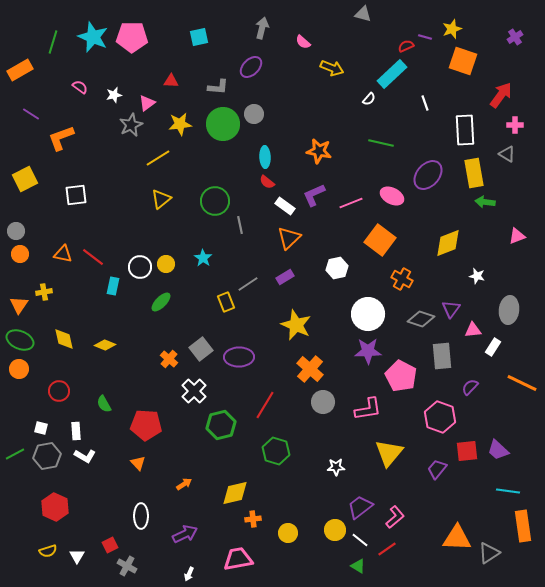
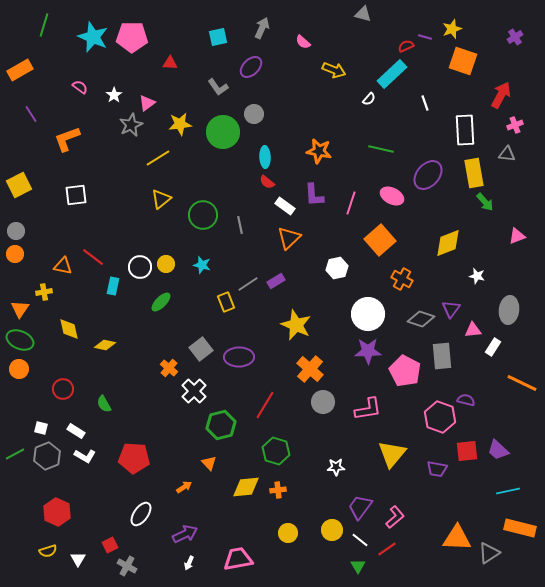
gray arrow at (262, 28): rotated 10 degrees clockwise
cyan square at (199, 37): moved 19 px right
green line at (53, 42): moved 9 px left, 17 px up
yellow arrow at (332, 68): moved 2 px right, 2 px down
red triangle at (171, 81): moved 1 px left, 18 px up
gray L-shape at (218, 87): rotated 50 degrees clockwise
white star at (114, 95): rotated 21 degrees counterclockwise
red arrow at (501, 95): rotated 8 degrees counterclockwise
purple line at (31, 114): rotated 24 degrees clockwise
green circle at (223, 124): moved 8 px down
pink cross at (515, 125): rotated 21 degrees counterclockwise
orange L-shape at (61, 138): moved 6 px right, 1 px down
green line at (381, 143): moved 6 px down
gray triangle at (507, 154): rotated 24 degrees counterclockwise
yellow square at (25, 179): moved 6 px left, 6 px down
purple L-shape at (314, 195): rotated 70 degrees counterclockwise
green circle at (215, 201): moved 12 px left, 14 px down
green arrow at (485, 202): rotated 138 degrees counterclockwise
pink line at (351, 203): rotated 50 degrees counterclockwise
orange square at (380, 240): rotated 12 degrees clockwise
orange circle at (20, 254): moved 5 px left
orange triangle at (63, 254): moved 12 px down
cyan star at (203, 258): moved 1 px left, 7 px down; rotated 18 degrees counterclockwise
purple rectangle at (285, 277): moved 9 px left, 4 px down
orange triangle at (19, 305): moved 1 px right, 4 px down
yellow diamond at (64, 339): moved 5 px right, 10 px up
yellow diamond at (105, 345): rotated 10 degrees counterclockwise
orange cross at (169, 359): moved 9 px down
pink pentagon at (401, 376): moved 4 px right, 5 px up
purple semicircle at (470, 387): moved 4 px left, 13 px down; rotated 60 degrees clockwise
red circle at (59, 391): moved 4 px right, 2 px up
red pentagon at (146, 425): moved 12 px left, 33 px down
white rectangle at (76, 431): rotated 54 degrees counterclockwise
yellow triangle at (389, 453): moved 3 px right, 1 px down
gray hexagon at (47, 456): rotated 12 degrees counterclockwise
orange triangle at (138, 463): moved 71 px right
purple trapezoid at (437, 469): rotated 120 degrees counterclockwise
orange arrow at (184, 484): moved 3 px down
cyan line at (508, 491): rotated 20 degrees counterclockwise
yellow diamond at (235, 493): moved 11 px right, 6 px up; rotated 8 degrees clockwise
red hexagon at (55, 507): moved 2 px right, 5 px down
purple trapezoid at (360, 507): rotated 16 degrees counterclockwise
white ellipse at (141, 516): moved 2 px up; rotated 35 degrees clockwise
orange cross at (253, 519): moved 25 px right, 29 px up
orange rectangle at (523, 526): moved 3 px left, 2 px down; rotated 68 degrees counterclockwise
yellow circle at (335, 530): moved 3 px left
white triangle at (77, 556): moved 1 px right, 3 px down
green triangle at (358, 566): rotated 28 degrees clockwise
white arrow at (189, 574): moved 11 px up
